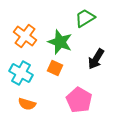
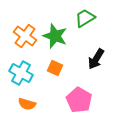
green star: moved 5 px left, 6 px up
